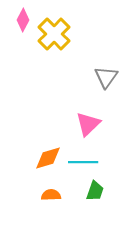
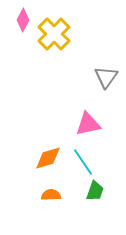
pink triangle: rotated 32 degrees clockwise
cyan line: rotated 56 degrees clockwise
